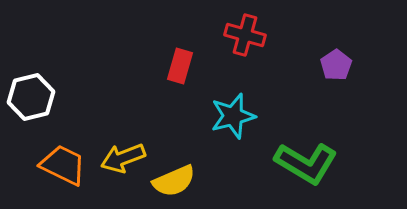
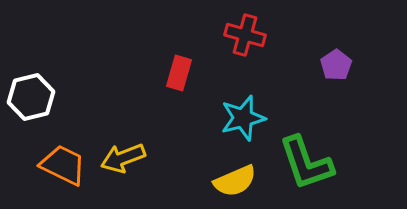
red rectangle: moved 1 px left, 7 px down
cyan star: moved 10 px right, 2 px down
green L-shape: rotated 40 degrees clockwise
yellow semicircle: moved 61 px right
